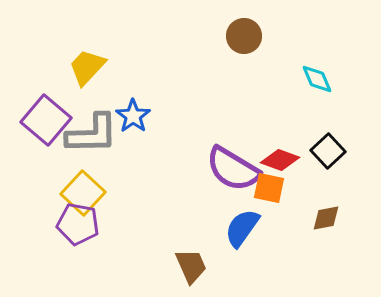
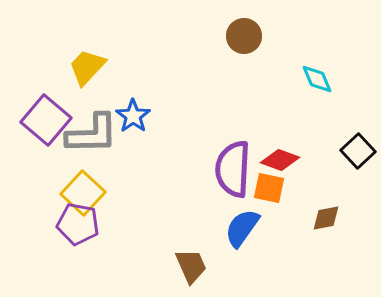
black square: moved 30 px right
purple semicircle: rotated 62 degrees clockwise
